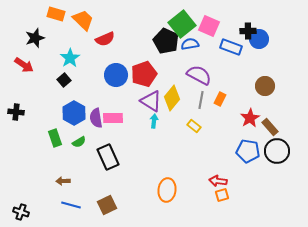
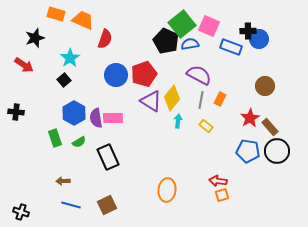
orange trapezoid at (83, 20): rotated 20 degrees counterclockwise
red semicircle at (105, 39): rotated 48 degrees counterclockwise
cyan arrow at (154, 121): moved 24 px right
yellow rectangle at (194, 126): moved 12 px right
